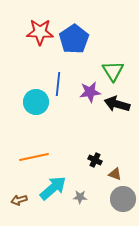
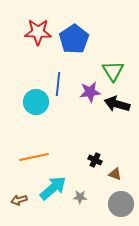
red star: moved 2 px left
gray circle: moved 2 px left, 5 px down
